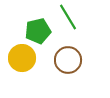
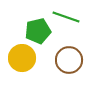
green line: moved 2 px left; rotated 40 degrees counterclockwise
brown circle: moved 1 px right
